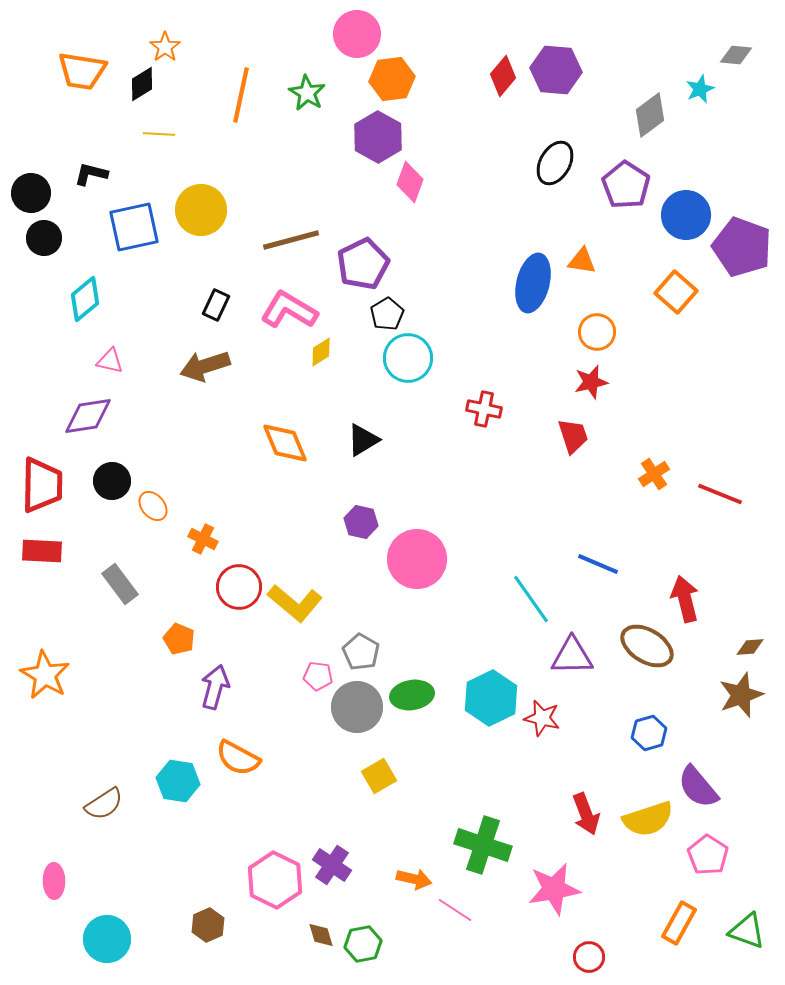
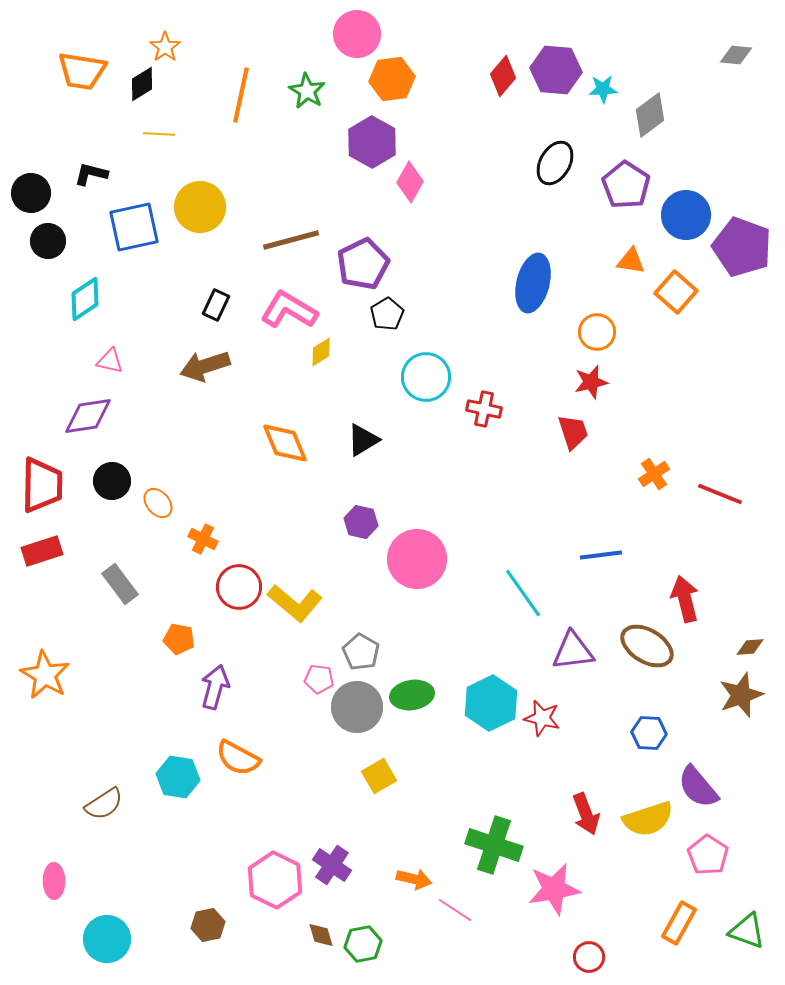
cyan star at (700, 89): moved 97 px left; rotated 20 degrees clockwise
green star at (307, 93): moved 2 px up
purple hexagon at (378, 137): moved 6 px left, 5 px down
pink diamond at (410, 182): rotated 9 degrees clockwise
yellow circle at (201, 210): moved 1 px left, 3 px up
black circle at (44, 238): moved 4 px right, 3 px down
orange triangle at (582, 261): moved 49 px right
cyan diamond at (85, 299): rotated 6 degrees clockwise
cyan circle at (408, 358): moved 18 px right, 19 px down
red trapezoid at (573, 436): moved 4 px up
orange ellipse at (153, 506): moved 5 px right, 3 px up
red rectangle at (42, 551): rotated 21 degrees counterclockwise
blue line at (598, 564): moved 3 px right, 9 px up; rotated 30 degrees counterclockwise
cyan line at (531, 599): moved 8 px left, 6 px up
orange pentagon at (179, 639): rotated 12 degrees counterclockwise
purple triangle at (572, 656): moved 1 px right, 5 px up; rotated 6 degrees counterclockwise
pink pentagon at (318, 676): moved 1 px right, 3 px down
cyan hexagon at (491, 698): moved 5 px down
blue hexagon at (649, 733): rotated 20 degrees clockwise
cyan hexagon at (178, 781): moved 4 px up
green cross at (483, 845): moved 11 px right
brown hexagon at (208, 925): rotated 12 degrees clockwise
